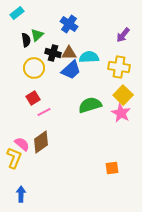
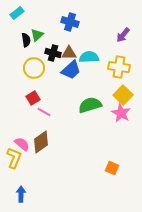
blue cross: moved 1 px right, 2 px up; rotated 18 degrees counterclockwise
pink line: rotated 56 degrees clockwise
orange square: rotated 32 degrees clockwise
